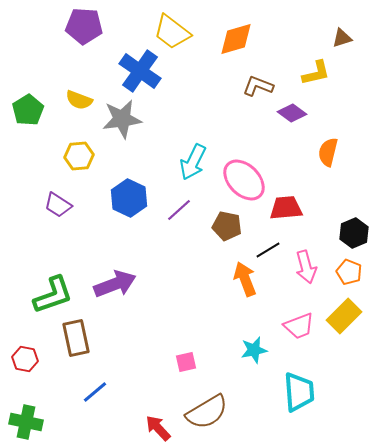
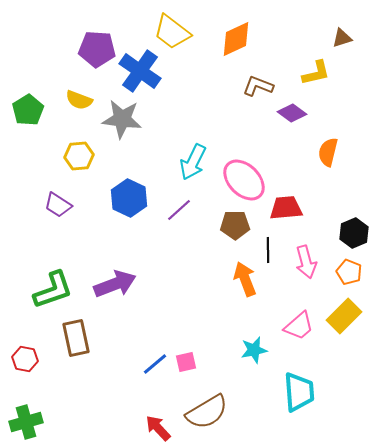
purple pentagon: moved 13 px right, 23 px down
orange diamond: rotated 9 degrees counterclockwise
gray star: rotated 15 degrees clockwise
brown pentagon: moved 8 px right, 1 px up; rotated 12 degrees counterclockwise
black line: rotated 60 degrees counterclockwise
pink arrow: moved 5 px up
green L-shape: moved 5 px up
pink trapezoid: rotated 20 degrees counterclockwise
blue line: moved 60 px right, 28 px up
green cross: rotated 28 degrees counterclockwise
